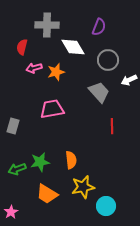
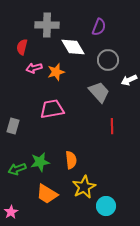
yellow star: moved 1 px right; rotated 15 degrees counterclockwise
